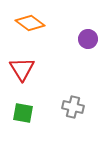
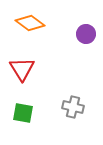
purple circle: moved 2 px left, 5 px up
